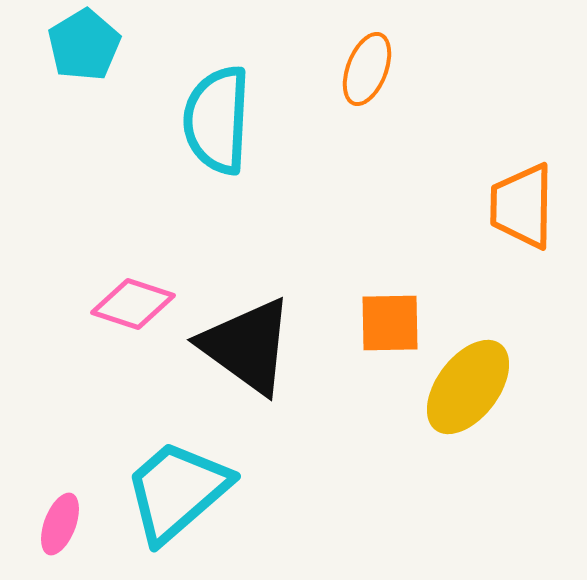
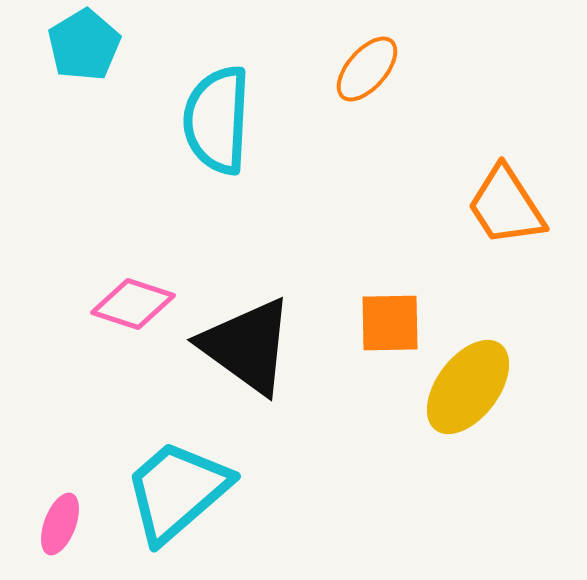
orange ellipse: rotated 20 degrees clockwise
orange trapezoid: moved 16 px left; rotated 34 degrees counterclockwise
